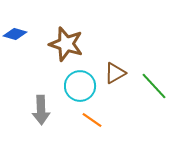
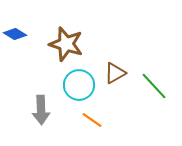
blue diamond: rotated 15 degrees clockwise
cyan circle: moved 1 px left, 1 px up
